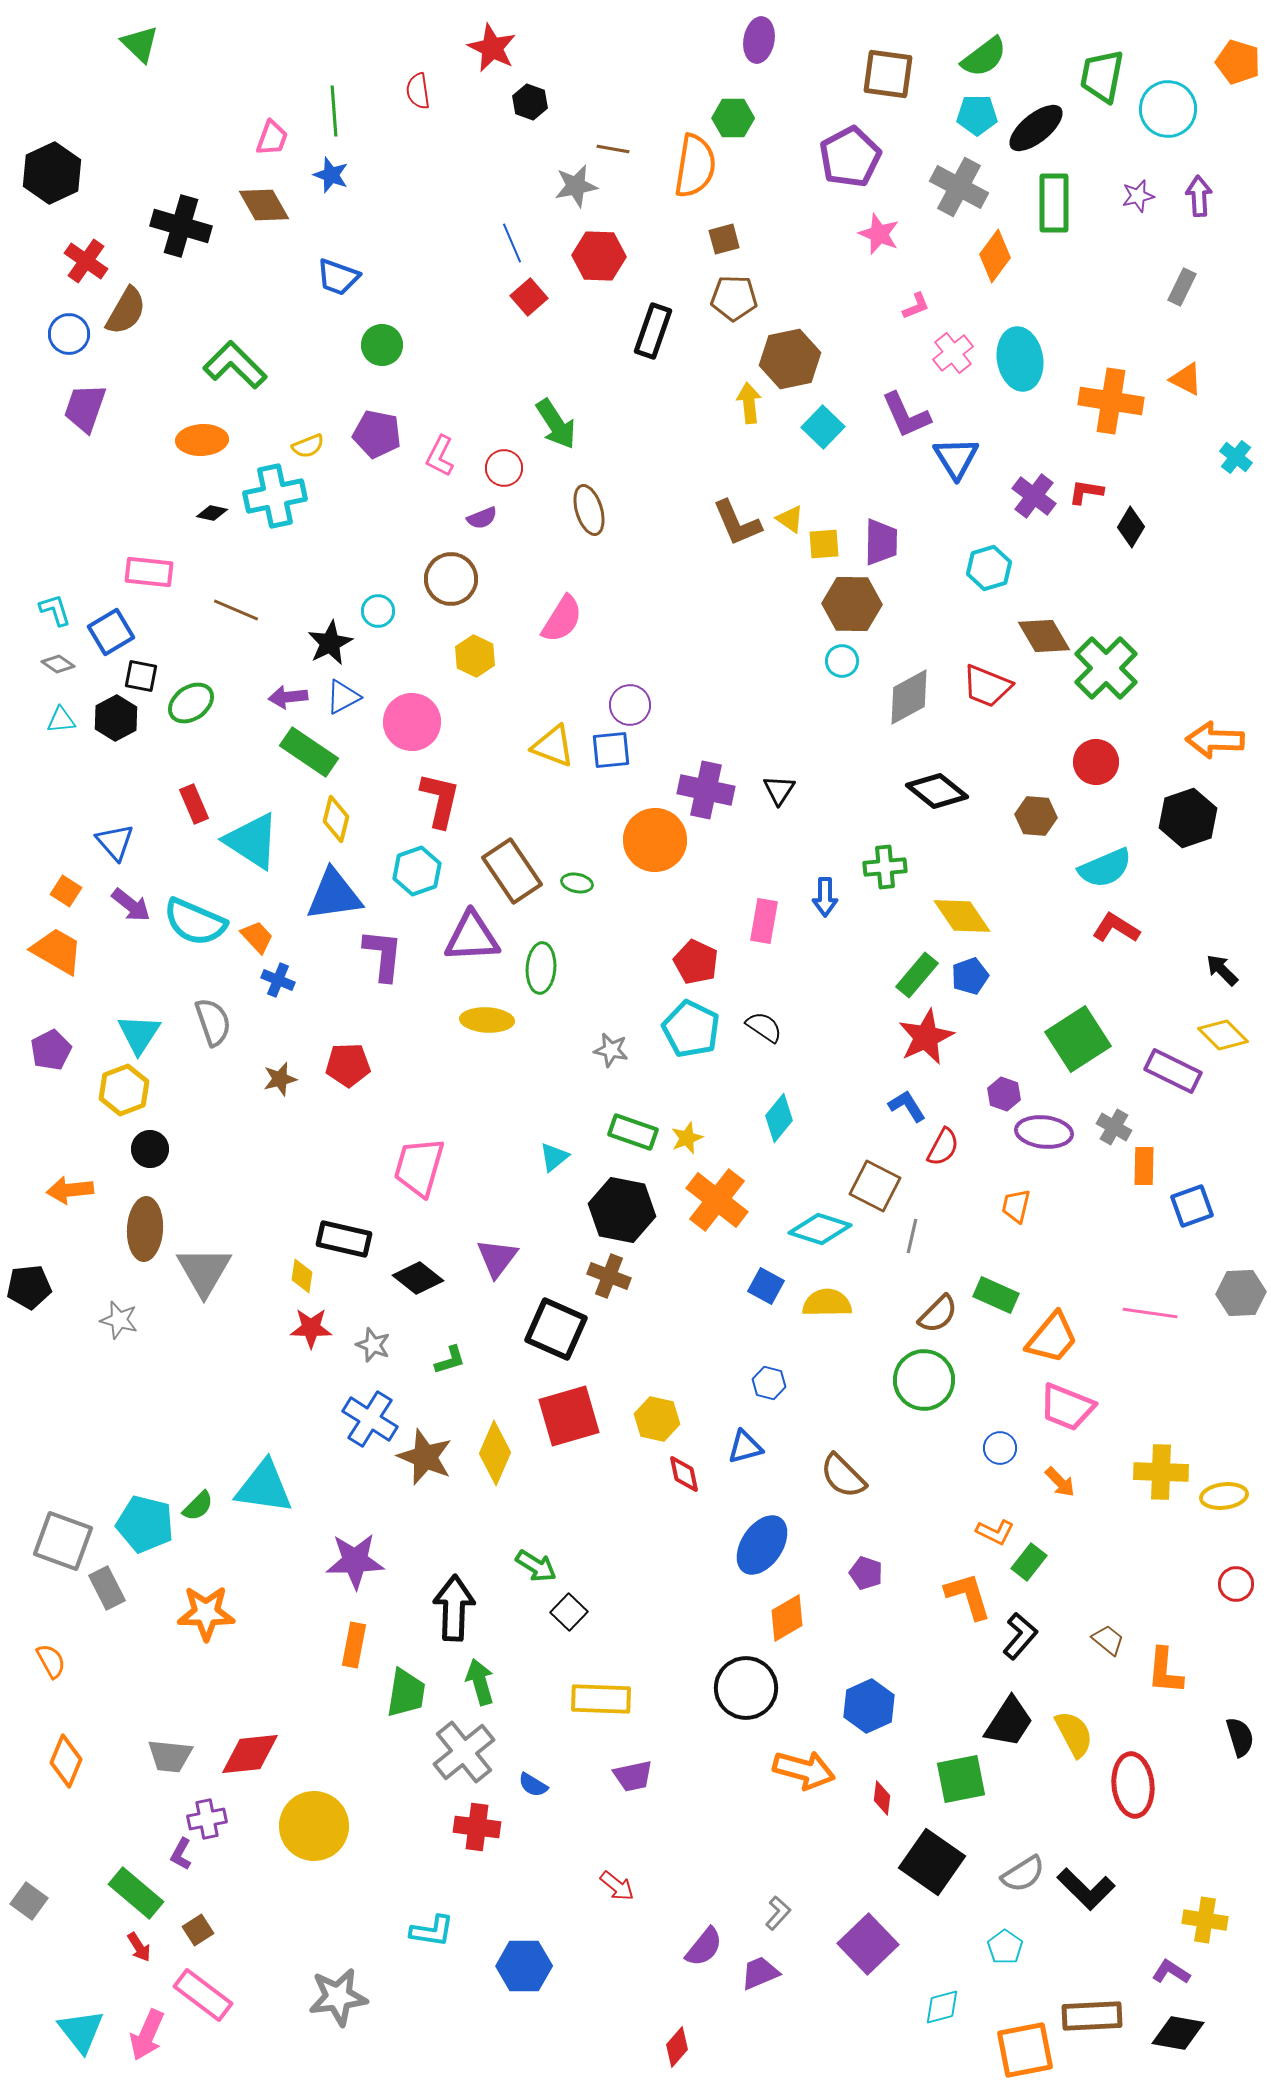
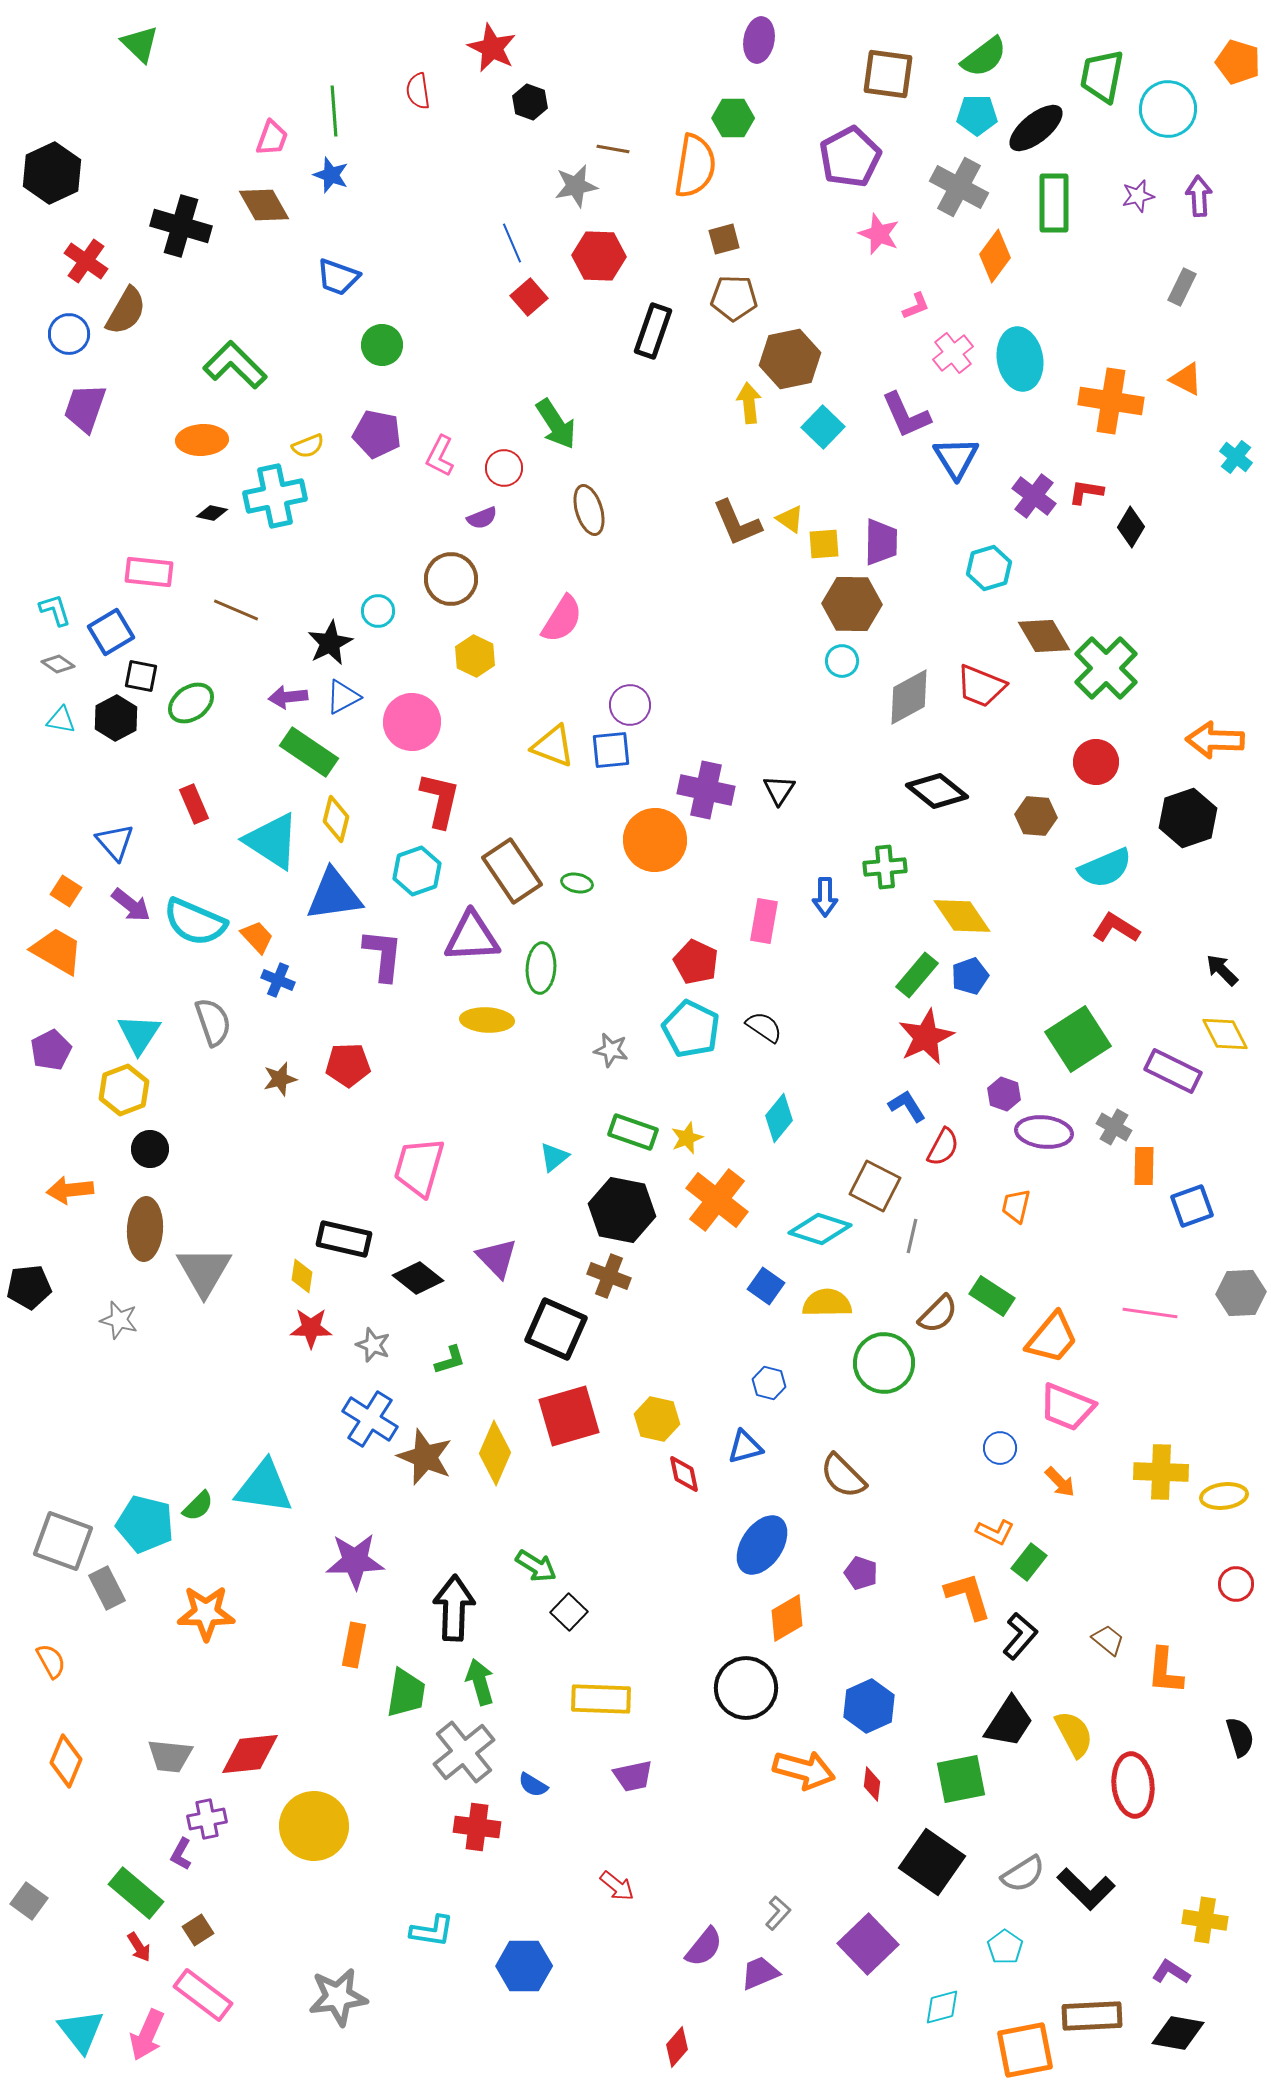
red trapezoid at (987, 686): moved 6 px left
cyan triangle at (61, 720): rotated 16 degrees clockwise
cyan triangle at (252, 841): moved 20 px right
yellow diamond at (1223, 1035): moved 2 px right, 1 px up; rotated 18 degrees clockwise
purple triangle at (497, 1258): rotated 21 degrees counterclockwise
blue square at (766, 1286): rotated 6 degrees clockwise
green rectangle at (996, 1295): moved 4 px left, 1 px down; rotated 9 degrees clockwise
green circle at (924, 1380): moved 40 px left, 17 px up
purple pentagon at (866, 1573): moved 5 px left
red diamond at (882, 1798): moved 10 px left, 14 px up
